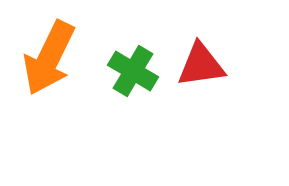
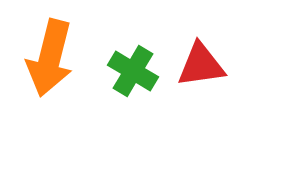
orange arrow: moved 1 px right; rotated 12 degrees counterclockwise
